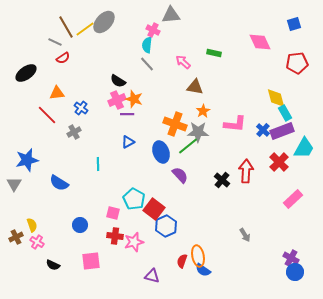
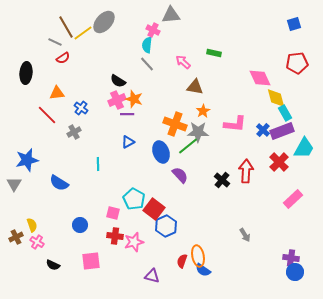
yellow line at (85, 29): moved 2 px left, 4 px down
pink diamond at (260, 42): moved 36 px down
black ellipse at (26, 73): rotated 50 degrees counterclockwise
purple cross at (291, 258): rotated 21 degrees counterclockwise
